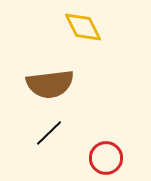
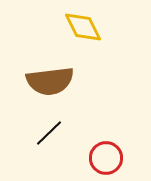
brown semicircle: moved 3 px up
